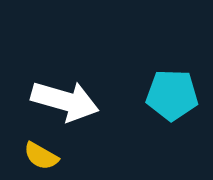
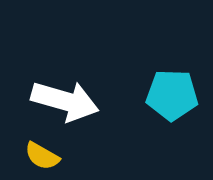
yellow semicircle: moved 1 px right
